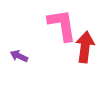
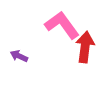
pink L-shape: rotated 27 degrees counterclockwise
